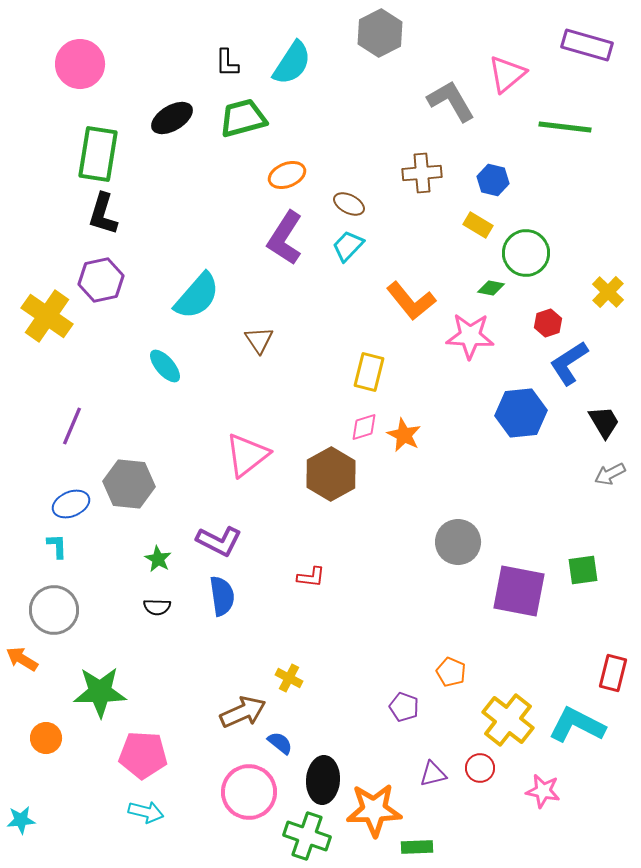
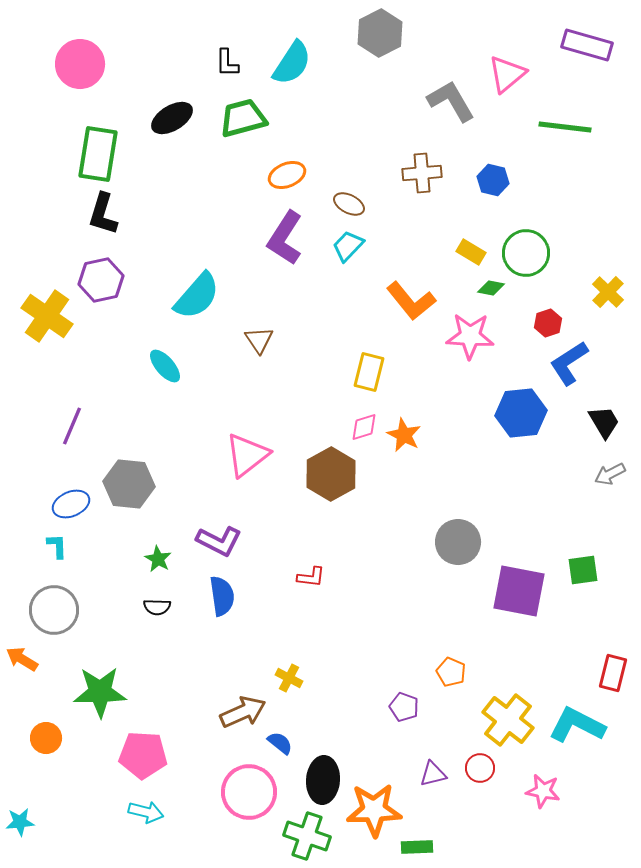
yellow rectangle at (478, 225): moved 7 px left, 27 px down
cyan star at (21, 820): moved 1 px left, 2 px down
